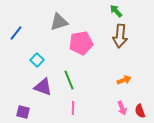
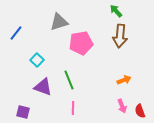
pink arrow: moved 2 px up
